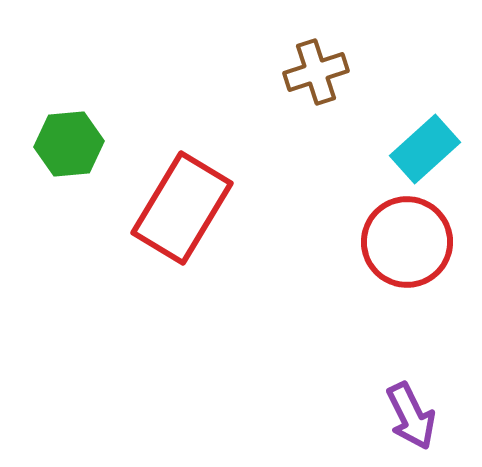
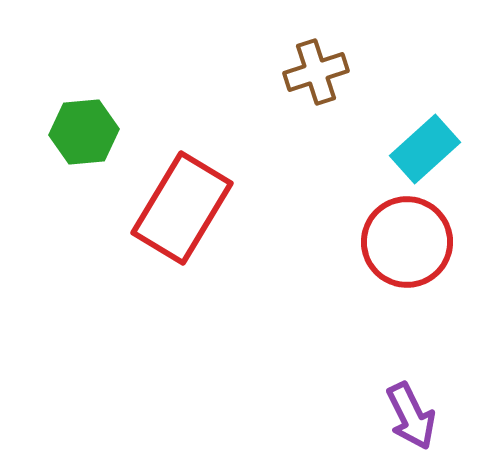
green hexagon: moved 15 px right, 12 px up
